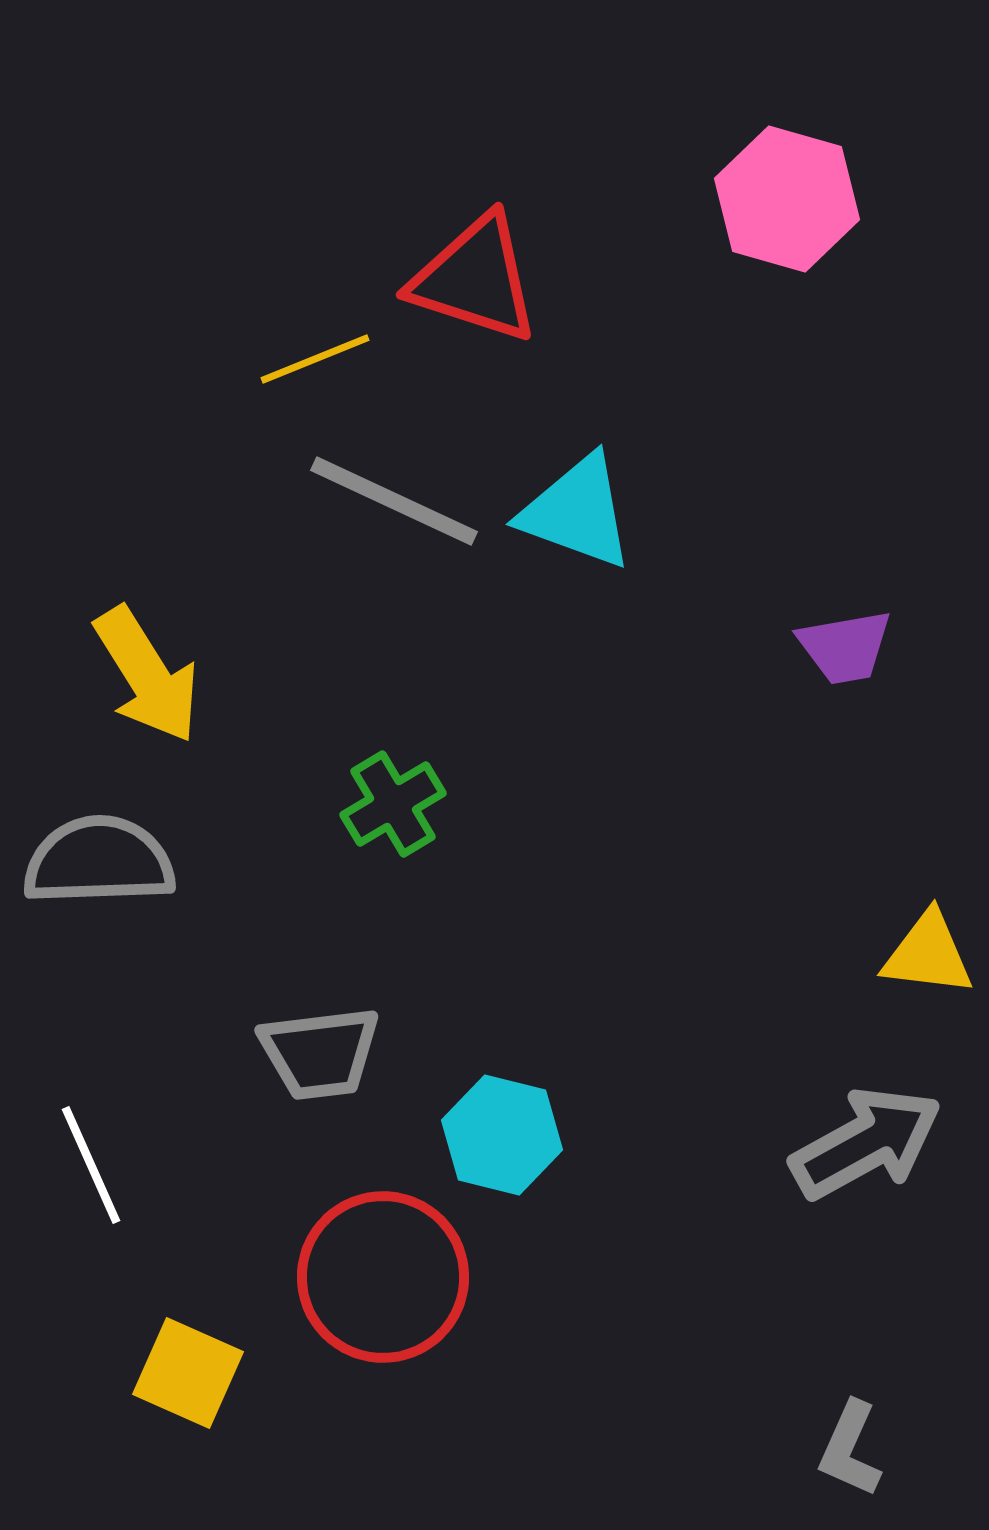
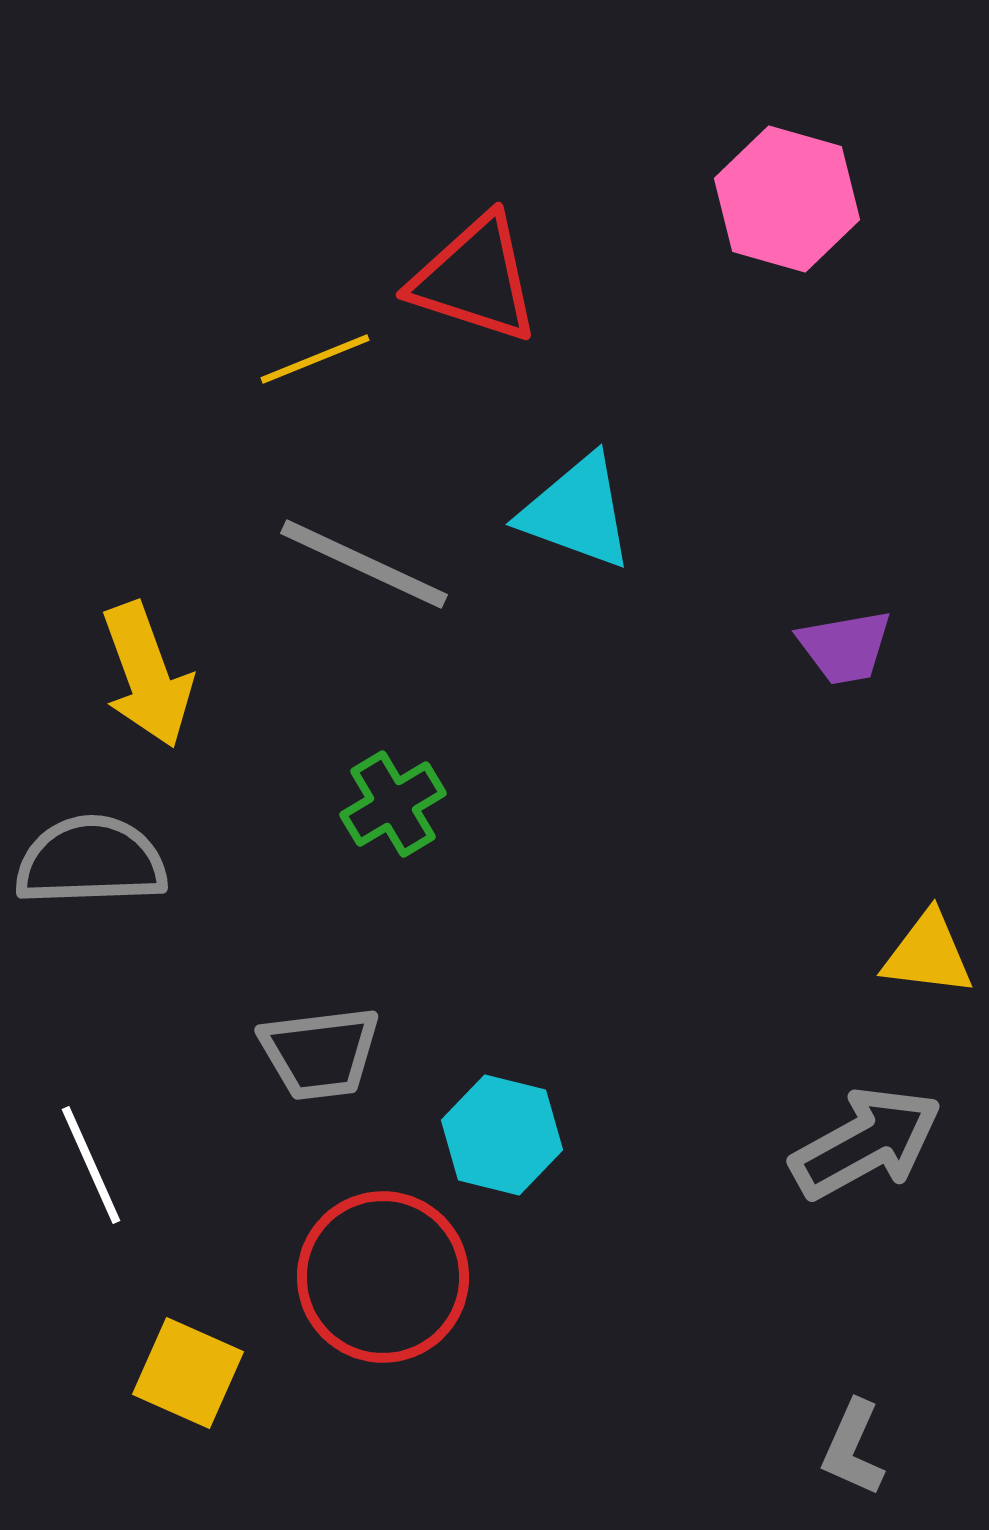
gray line: moved 30 px left, 63 px down
yellow arrow: rotated 12 degrees clockwise
gray semicircle: moved 8 px left
gray L-shape: moved 3 px right, 1 px up
